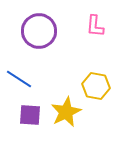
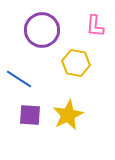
purple circle: moved 3 px right, 1 px up
yellow hexagon: moved 20 px left, 23 px up
yellow star: moved 2 px right, 3 px down
